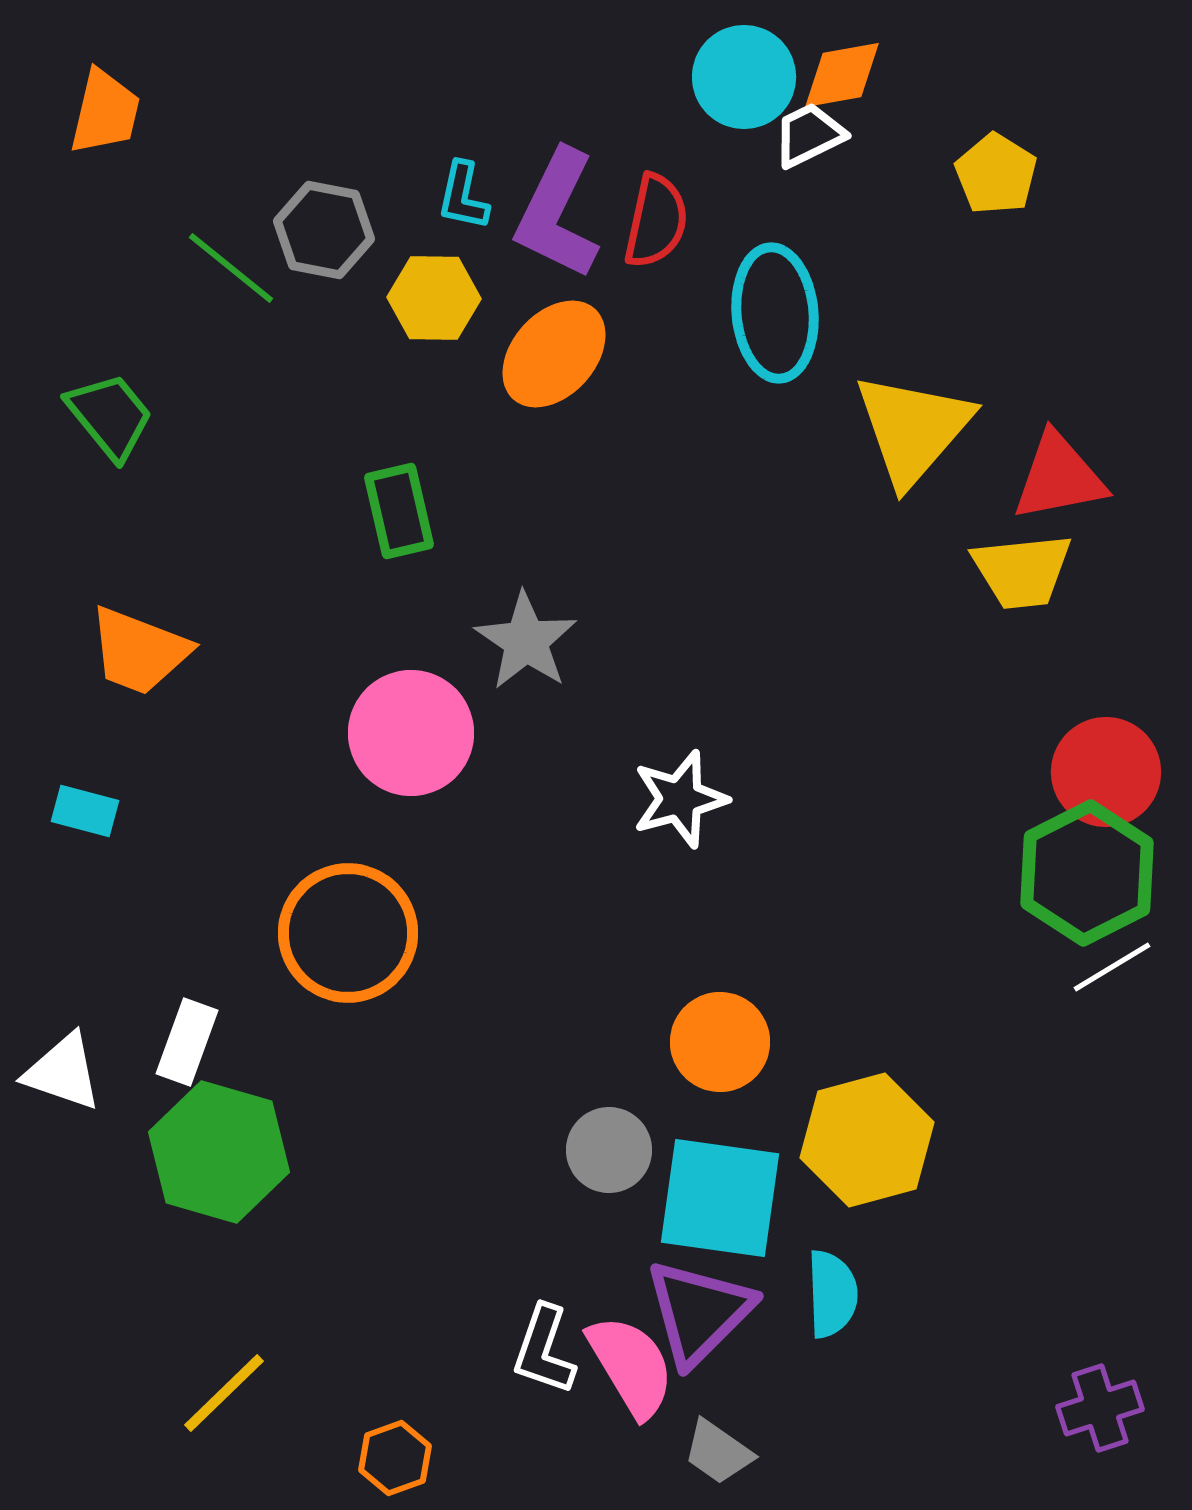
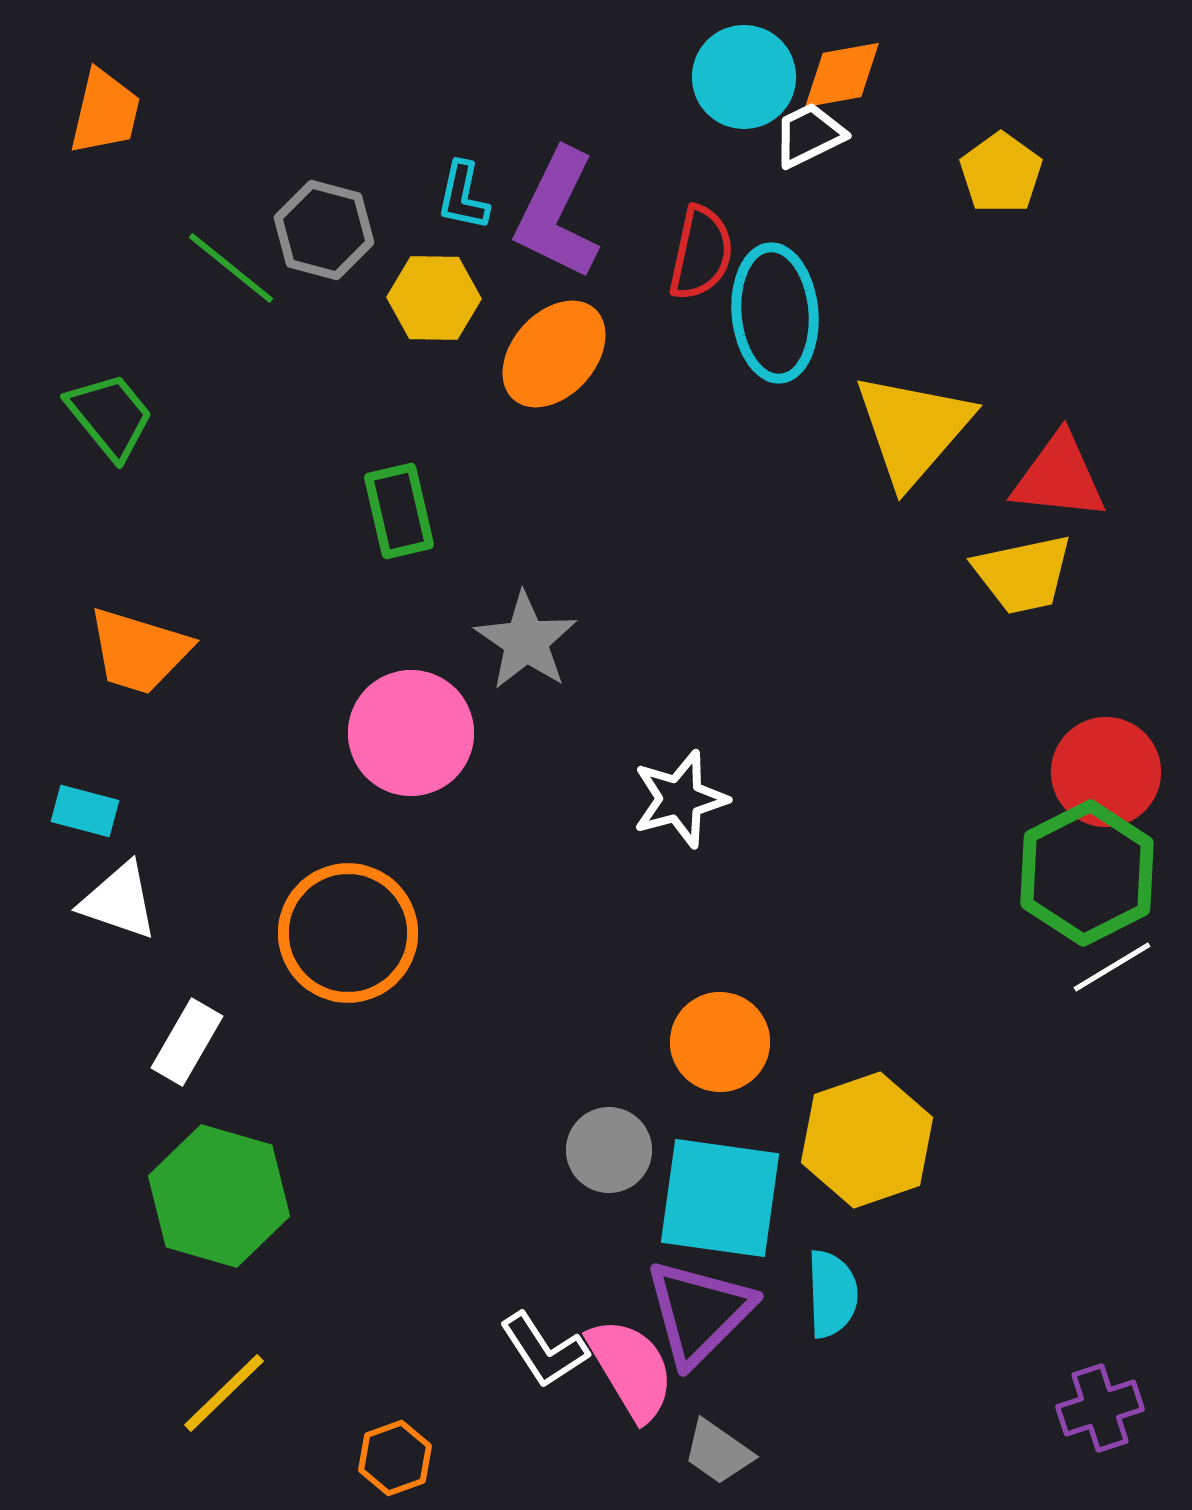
yellow pentagon at (996, 174): moved 5 px right, 1 px up; rotated 4 degrees clockwise
red semicircle at (656, 221): moved 45 px right, 32 px down
gray hexagon at (324, 230): rotated 4 degrees clockwise
red triangle at (1059, 477): rotated 17 degrees clockwise
yellow trapezoid at (1022, 571): moved 1 px right, 3 px down; rotated 6 degrees counterclockwise
orange trapezoid at (139, 651): rotated 4 degrees counterclockwise
white rectangle at (187, 1042): rotated 10 degrees clockwise
white triangle at (63, 1072): moved 56 px right, 171 px up
yellow hexagon at (867, 1140): rotated 4 degrees counterclockwise
green hexagon at (219, 1152): moved 44 px down
white L-shape at (544, 1350): rotated 52 degrees counterclockwise
pink semicircle at (631, 1366): moved 3 px down
